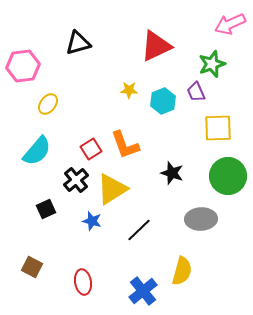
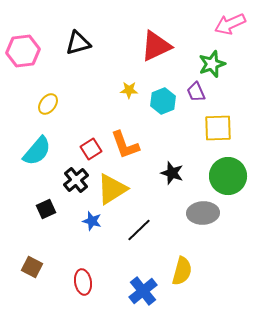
pink hexagon: moved 15 px up
gray ellipse: moved 2 px right, 6 px up
